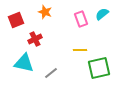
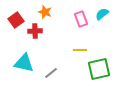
red square: rotated 14 degrees counterclockwise
red cross: moved 8 px up; rotated 24 degrees clockwise
green square: moved 1 px down
